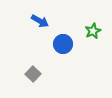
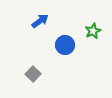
blue arrow: rotated 66 degrees counterclockwise
blue circle: moved 2 px right, 1 px down
